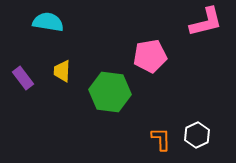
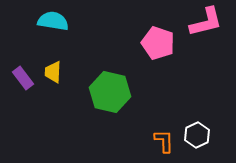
cyan semicircle: moved 5 px right, 1 px up
pink pentagon: moved 8 px right, 13 px up; rotated 28 degrees clockwise
yellow trapezoid: moved 9 px left, 1 px down
green hexagon: rotated 6 degrees clockwise
orange L-shape: moved 3 px right, 2 px down
